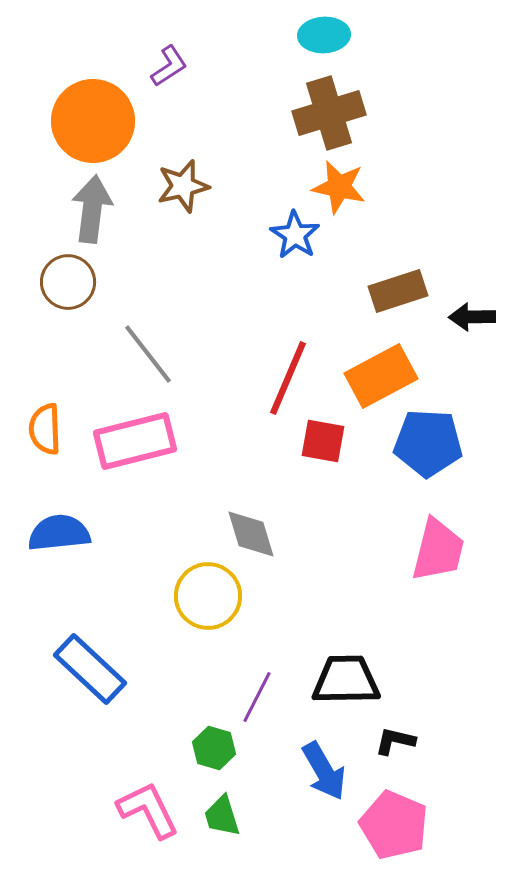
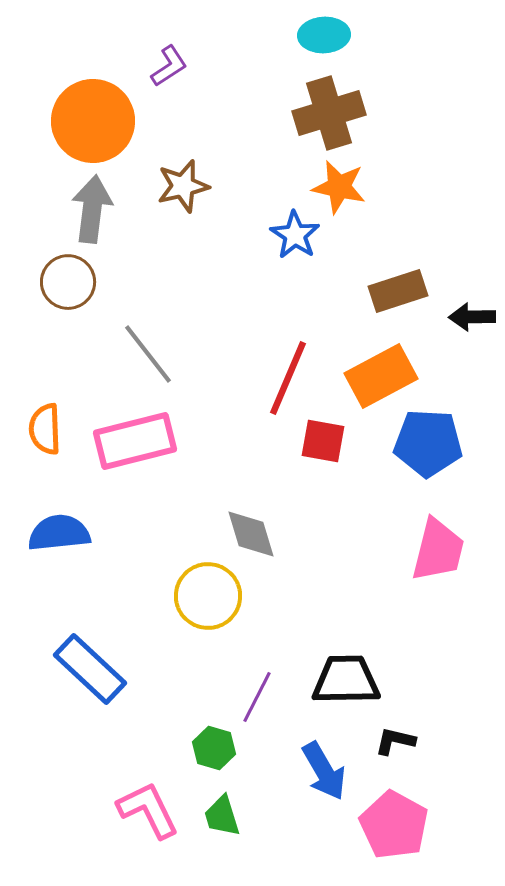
pink pentagon: rotated 6 degrees clockwise
